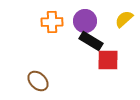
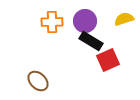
yellow semicircle: rotated 24 degrees clockwise
red square: rotated 25 degrees counterclockwise
